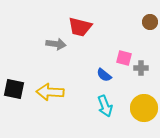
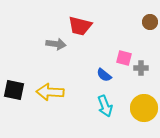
red trapezoid: moved 1 px up
black square: moved 1 px down
